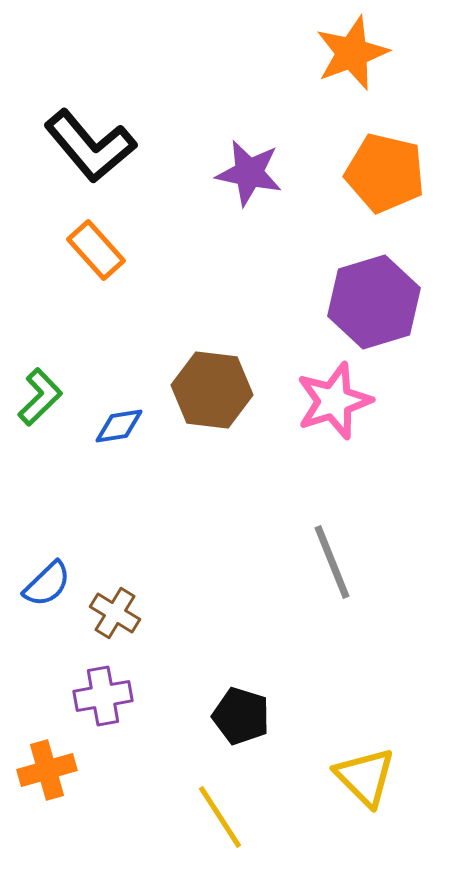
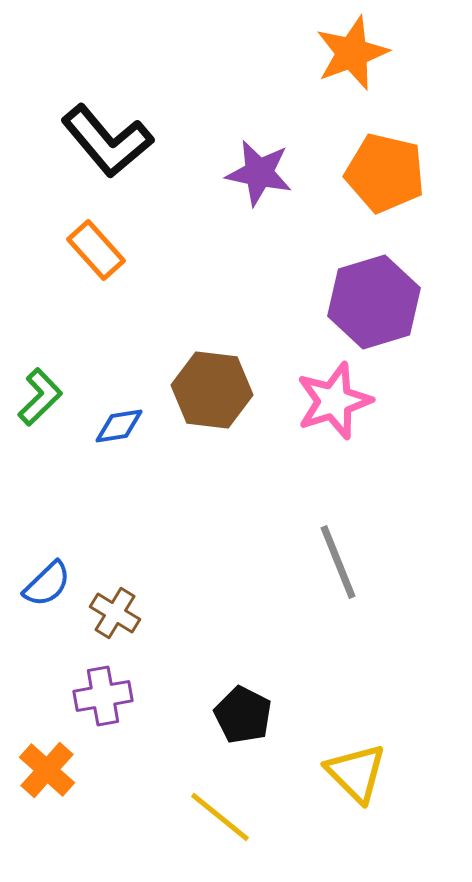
black L-shape: moved 17 px right, 5 px up
purple star: moved 10 px right
gray line: moved 6 px right
black pentagon: moved 2 px right, 1 px up; rotated 10 degrees clockwise
orange cross: rotated 32 degrees counterclockwise
yellow triangle: moved 9 px left, 4 px up
yellow line: rotated 18 degrees counterclockwise
